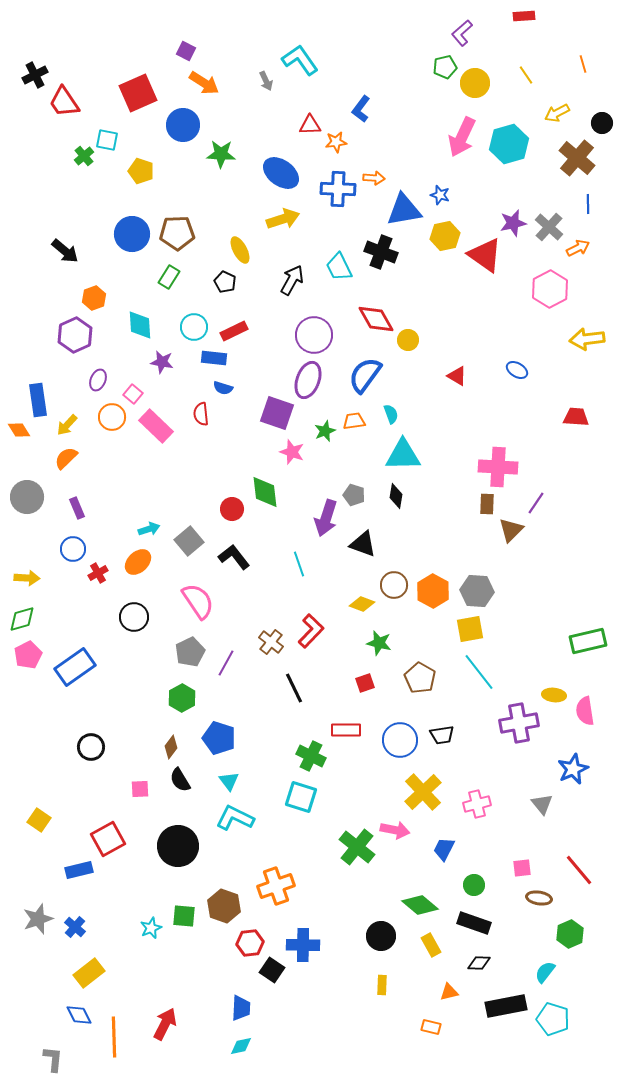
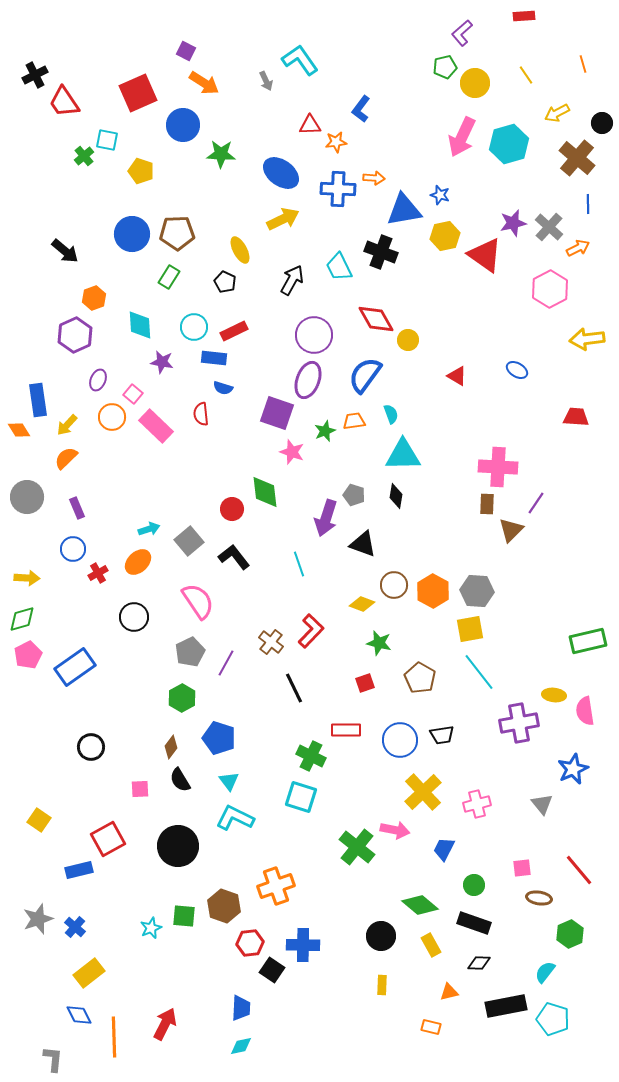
yellow arrow at (283, 219): rotated 8 degrees counterclockwise
